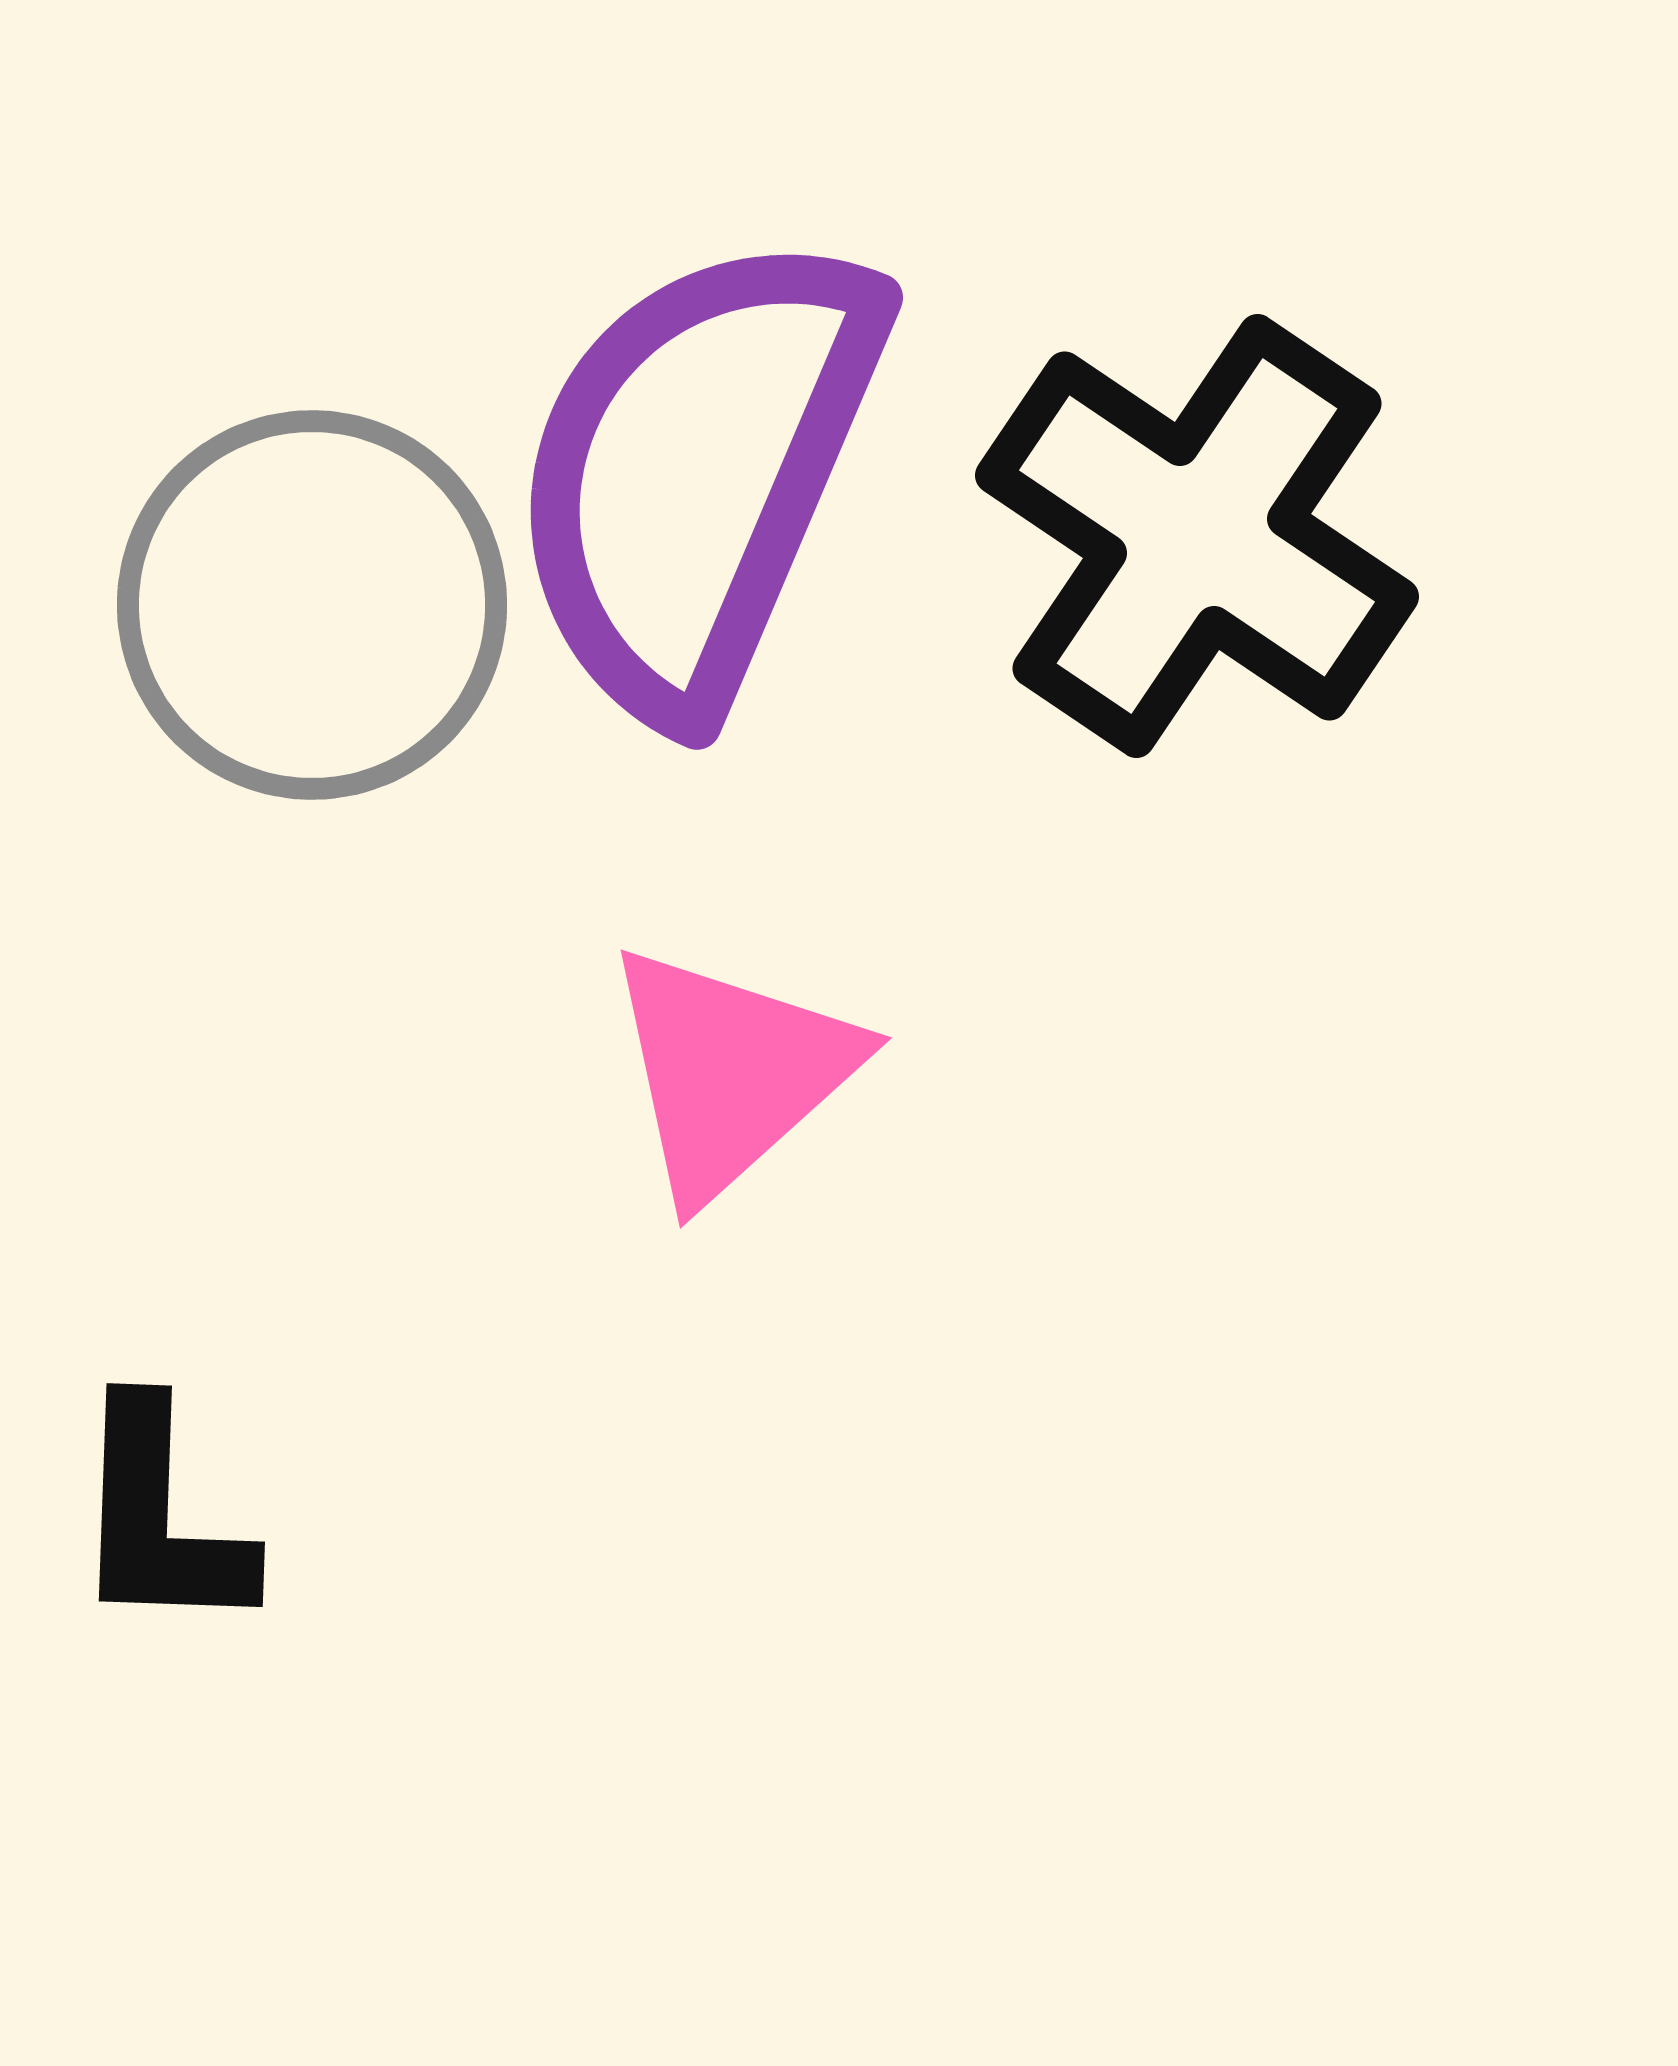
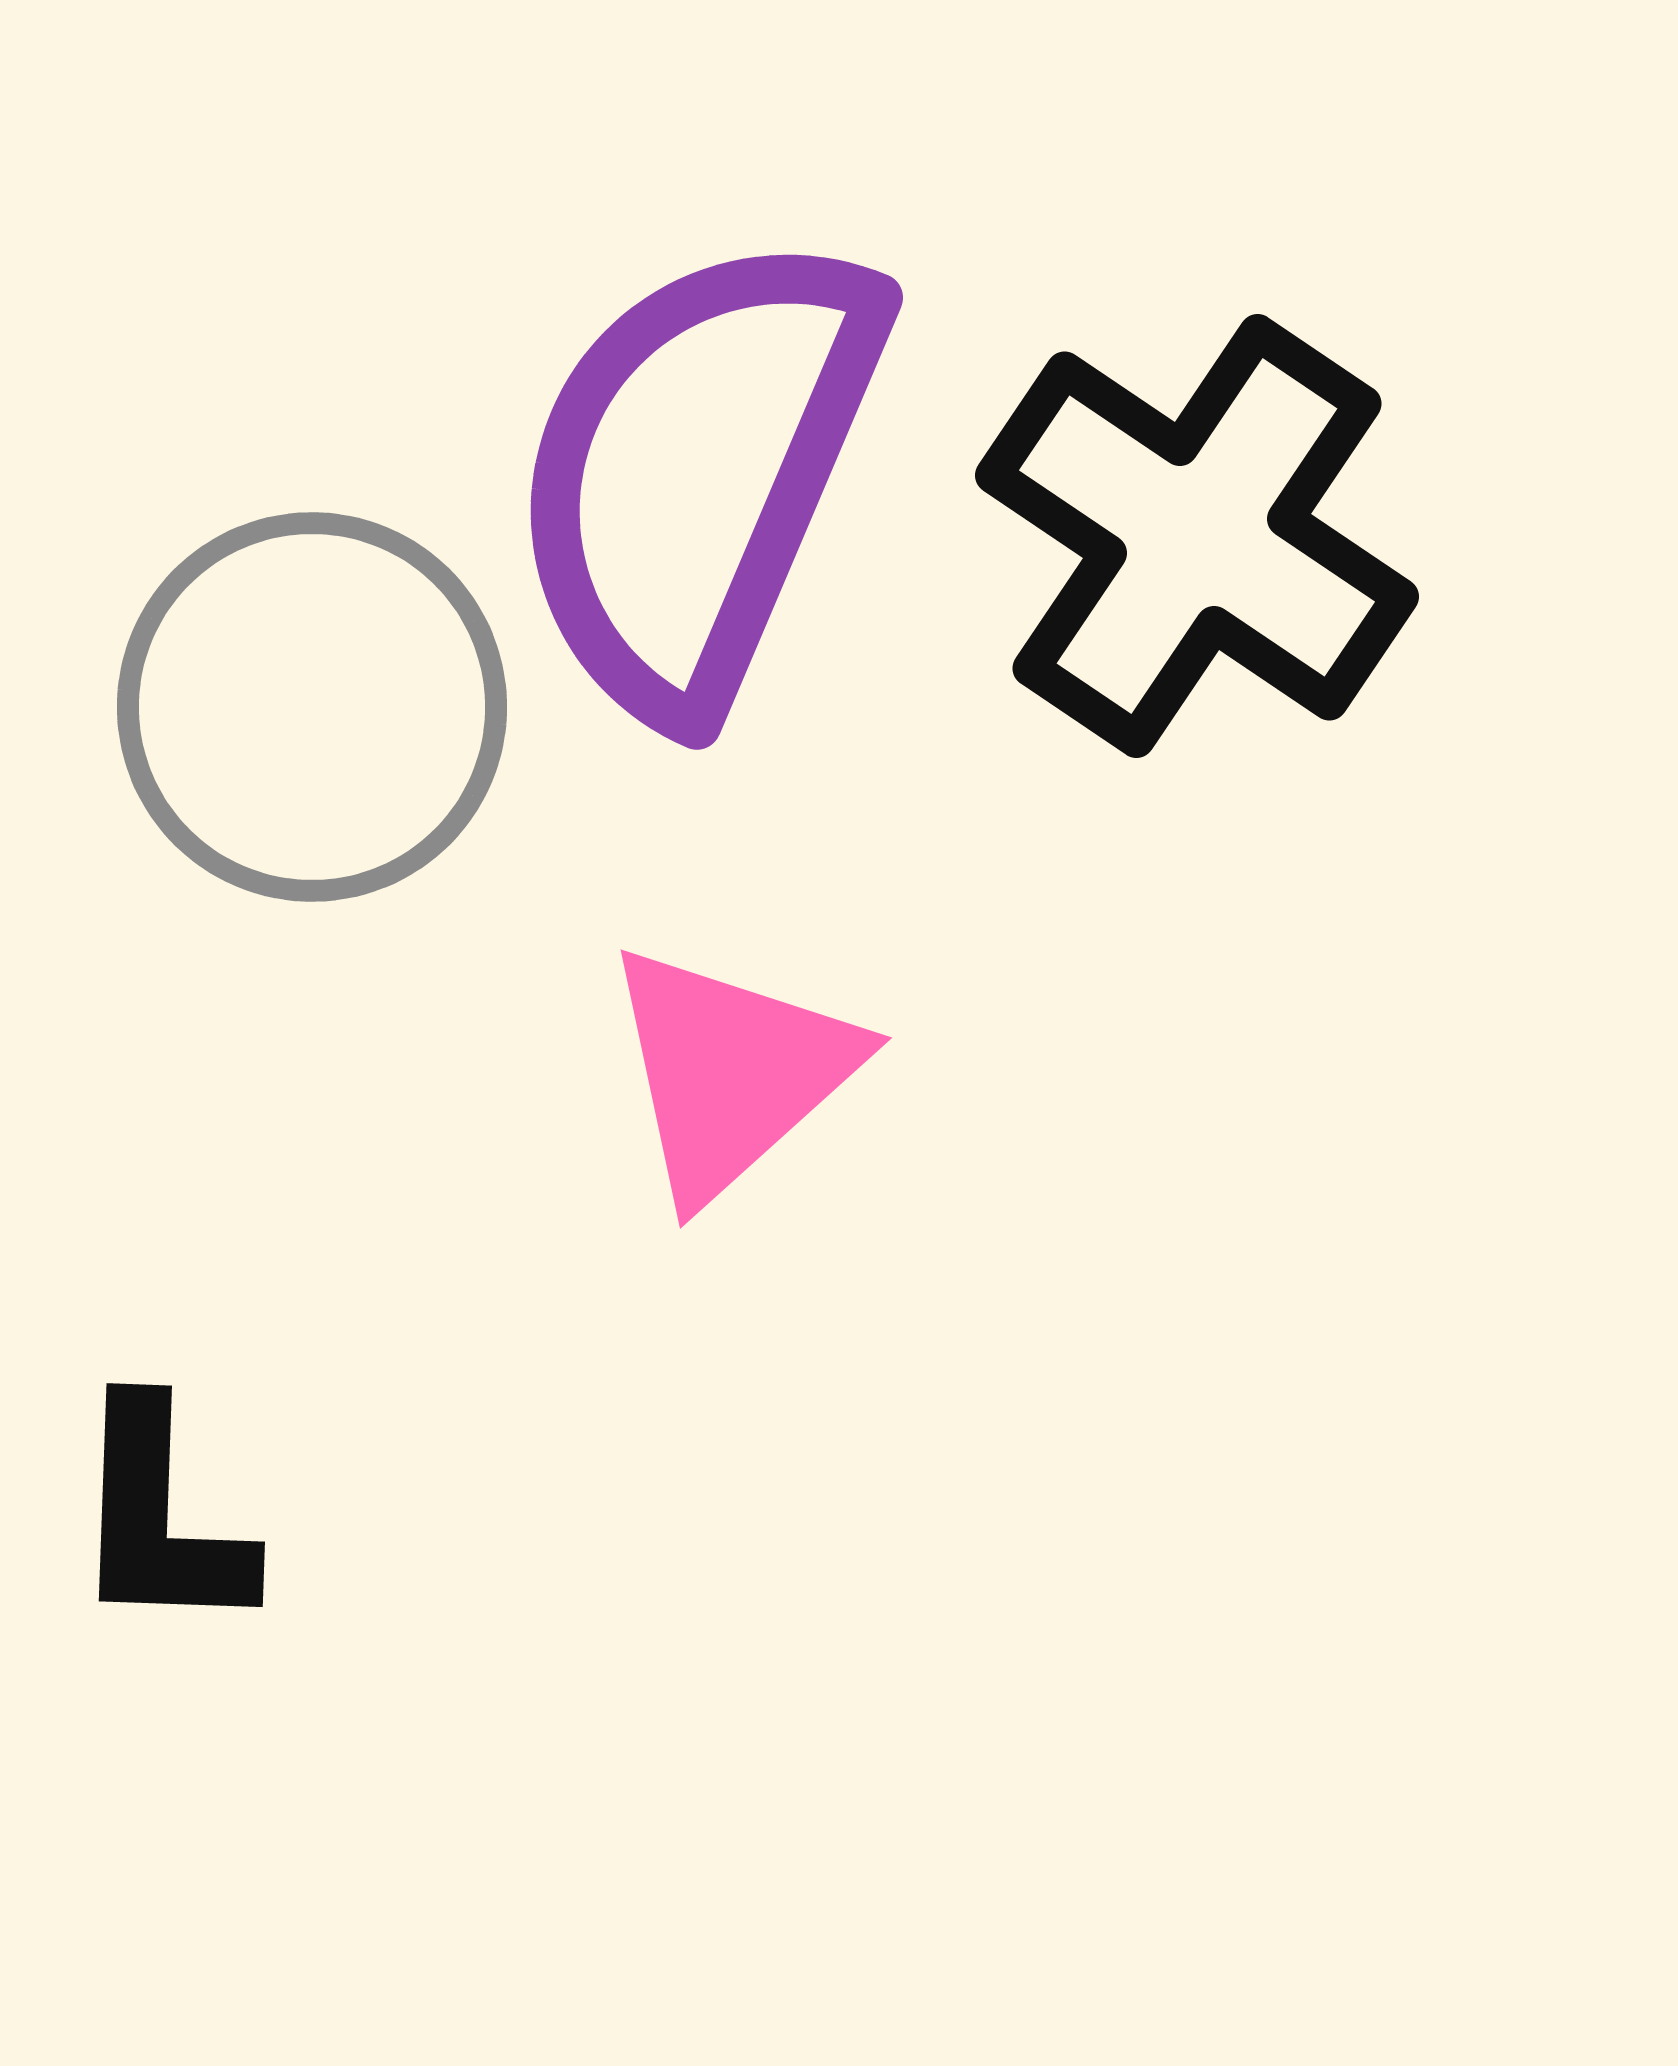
gray circle: moved 102 px down
